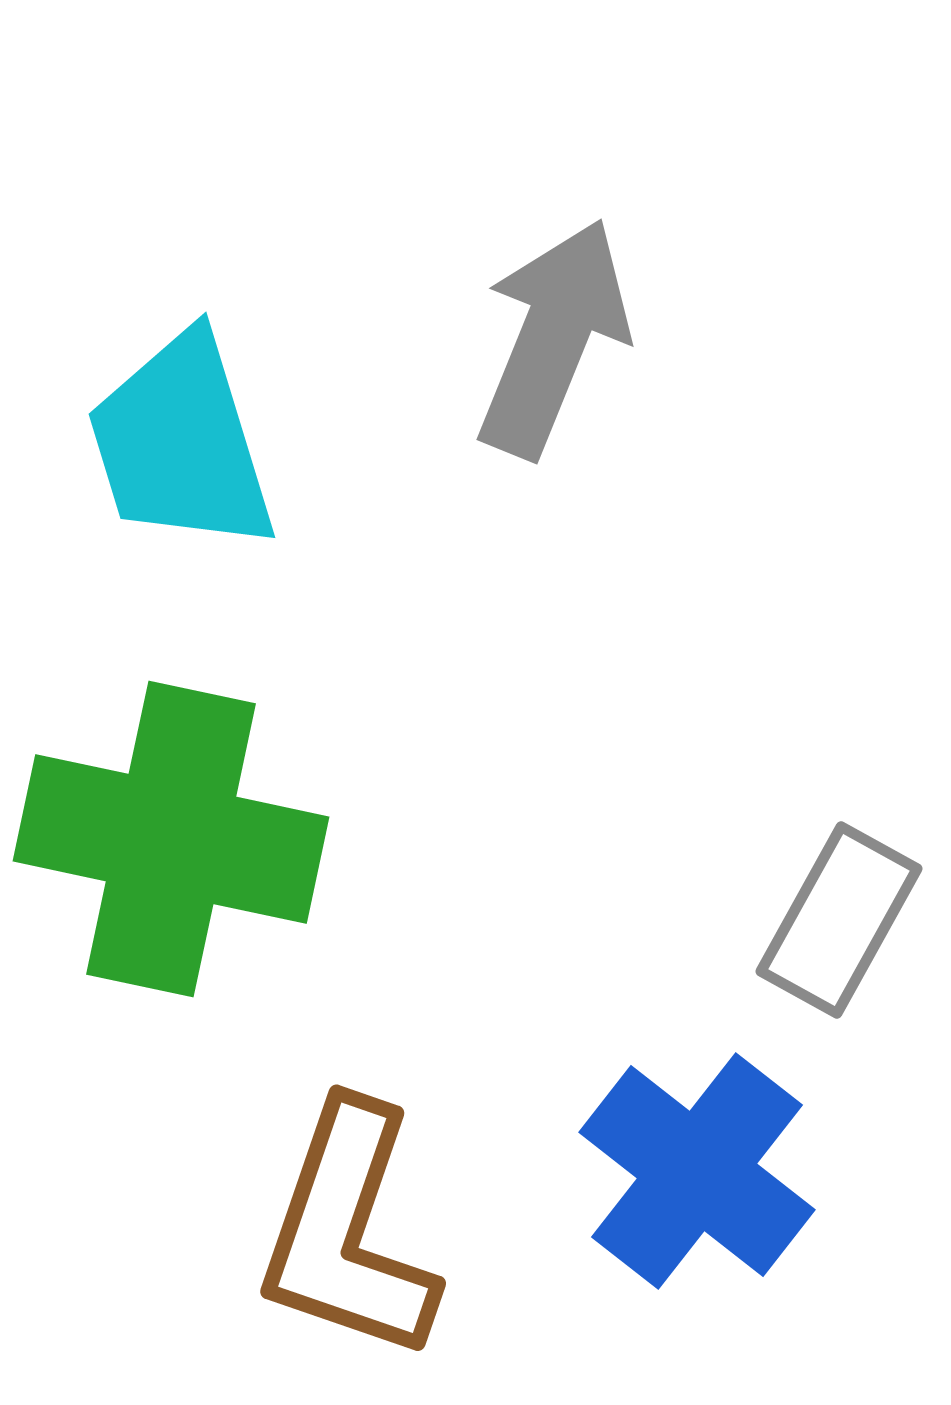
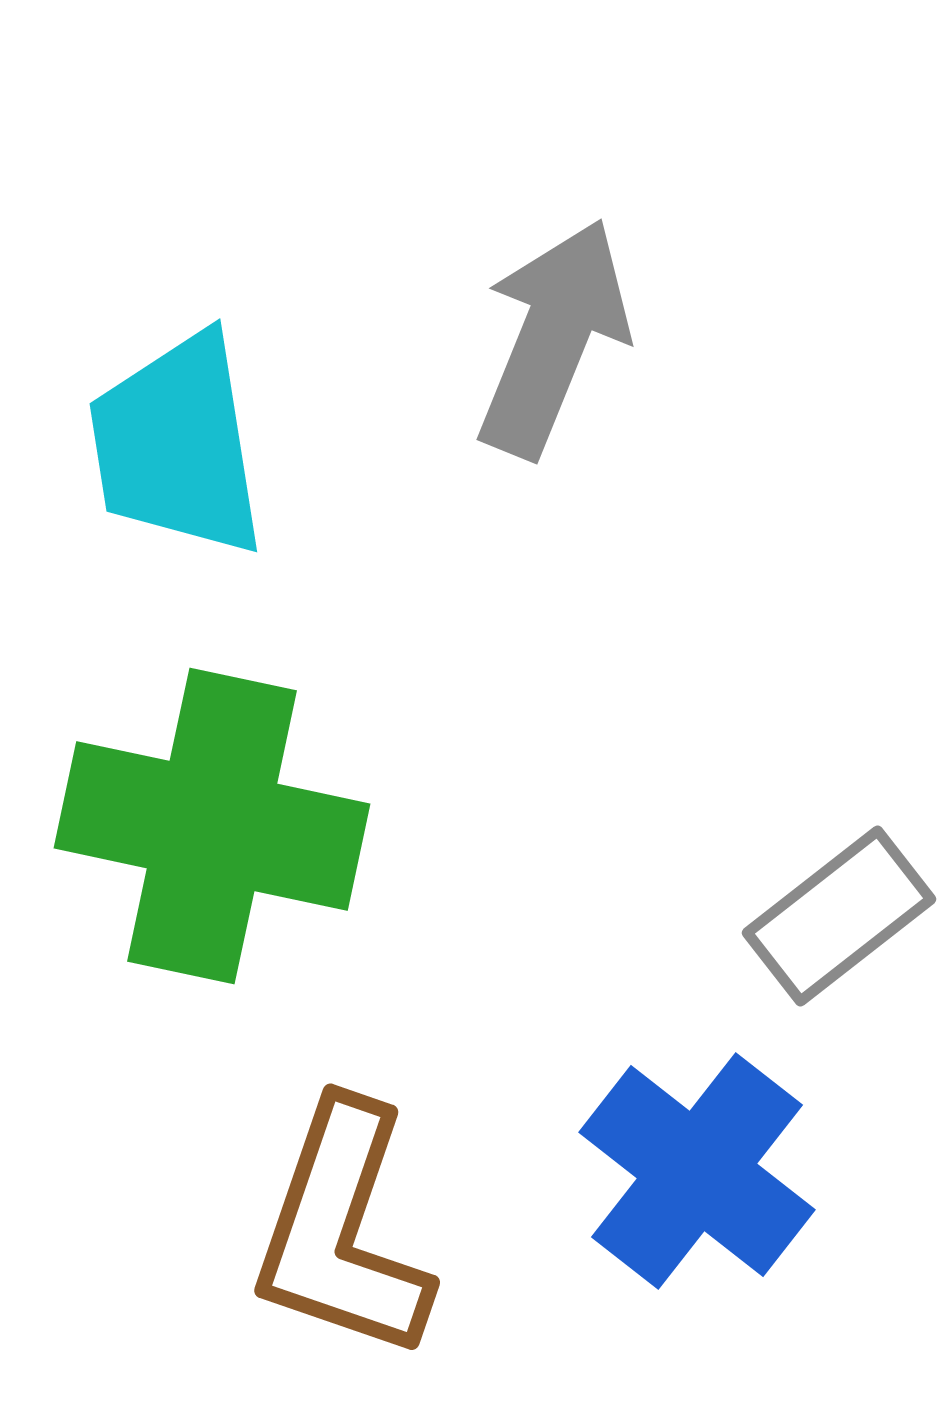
cyan trapezoid: moved 4 px left, 2 px down; rotated 8 degrees clockwise
green cross: moved 41 px right, 13 px up
gray rectangle: moved 4 px up; rotated 23 degrees clockwise
brown L-shape: moved 6 px left, 1 px up
